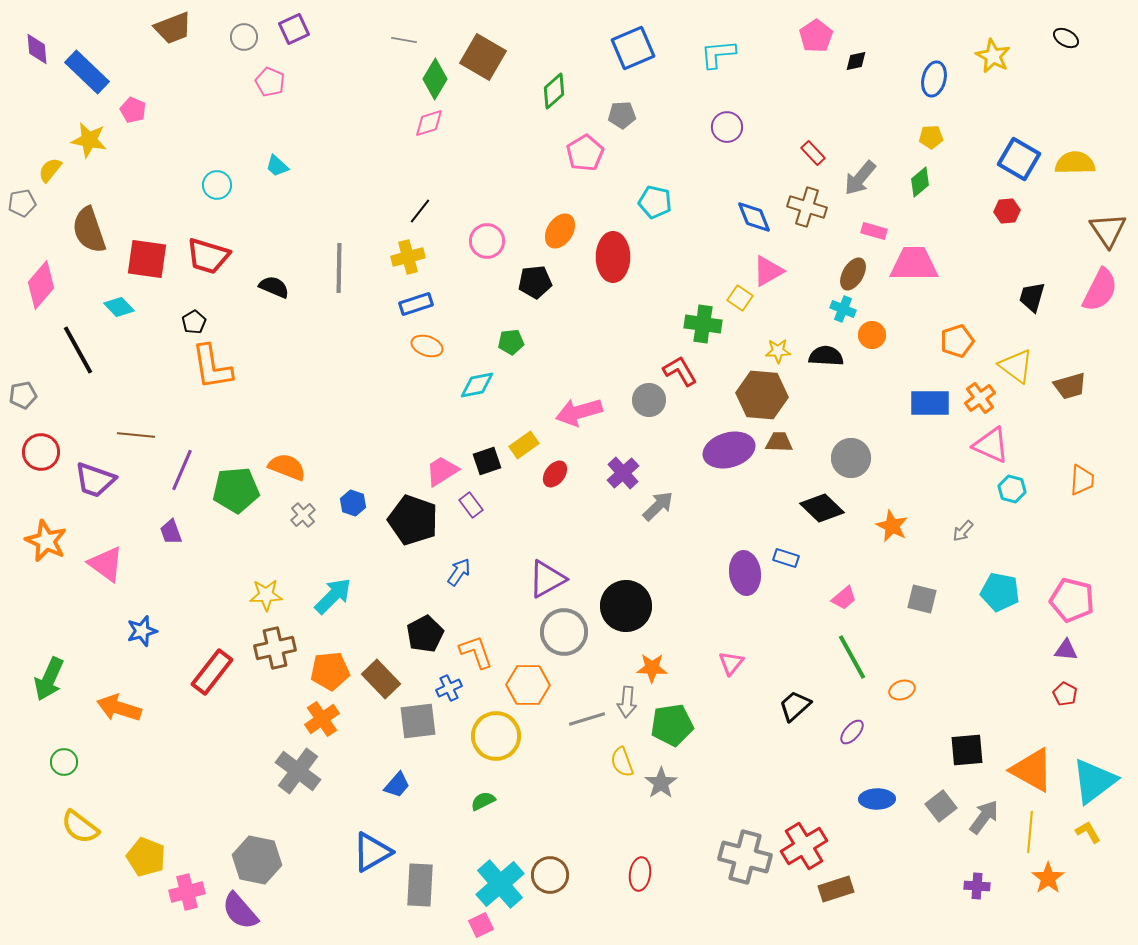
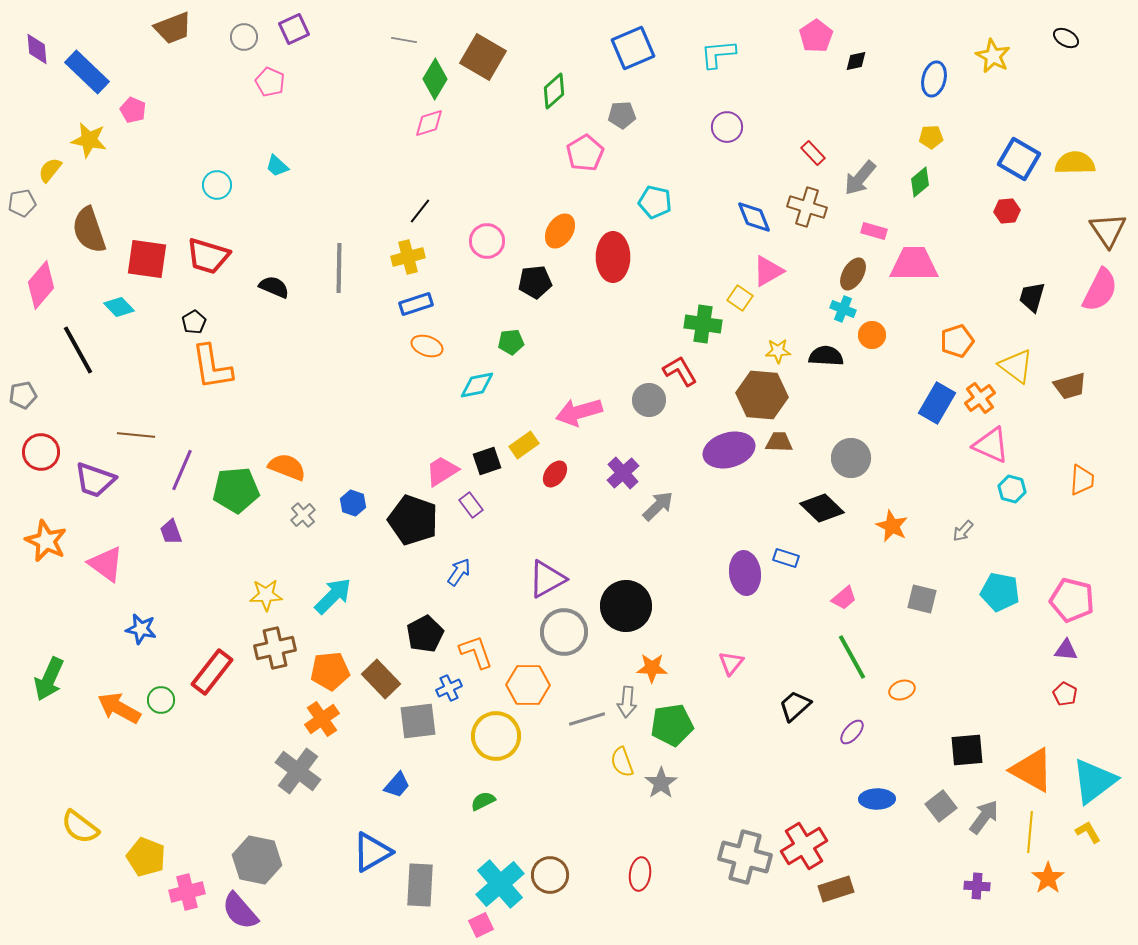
blue rectangle at (930, 403): moved 7 px right; rotated 60 degrees counterclockwise
blue star at (142, 631): moved 1 px left, 2 px up; rotated 28 degrees clockwise
orange arrow at (119, 708): rotated 12 degrees clockwise
green circle at (64, 762): moved 97 px right, 62 px up
